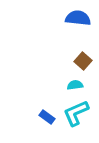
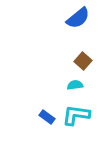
blue semicircle: rotated 135 degrees clockwise
cyan L-shape: moved 2 px down; rotated 32 degrees clockwise
